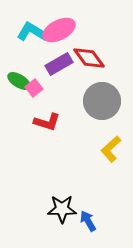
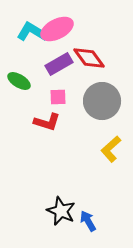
pink ellipse: moved 2 px left, 1 px up
pink square: moved 24 px right, 9 px down; rotated 36 degrees clockwise
black star: moved 1 px left, 2 px down; rotated 24 degrees clockwise
